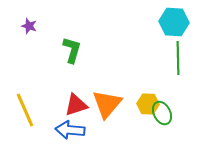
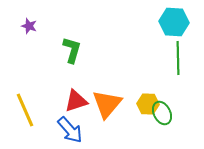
red triangle: moved 4 px up
blue arrow: rotated 136 degrees counterclockwise
